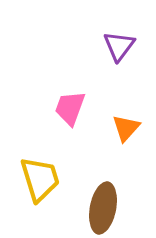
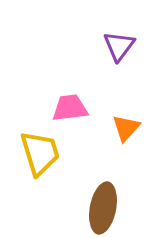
pink trapezoid: rotated 63 degrees clockwise
yellow trapezoid: moved 26 px up
